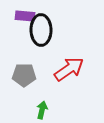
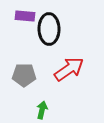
black ellipse: moved 8 px right, 1 px up
